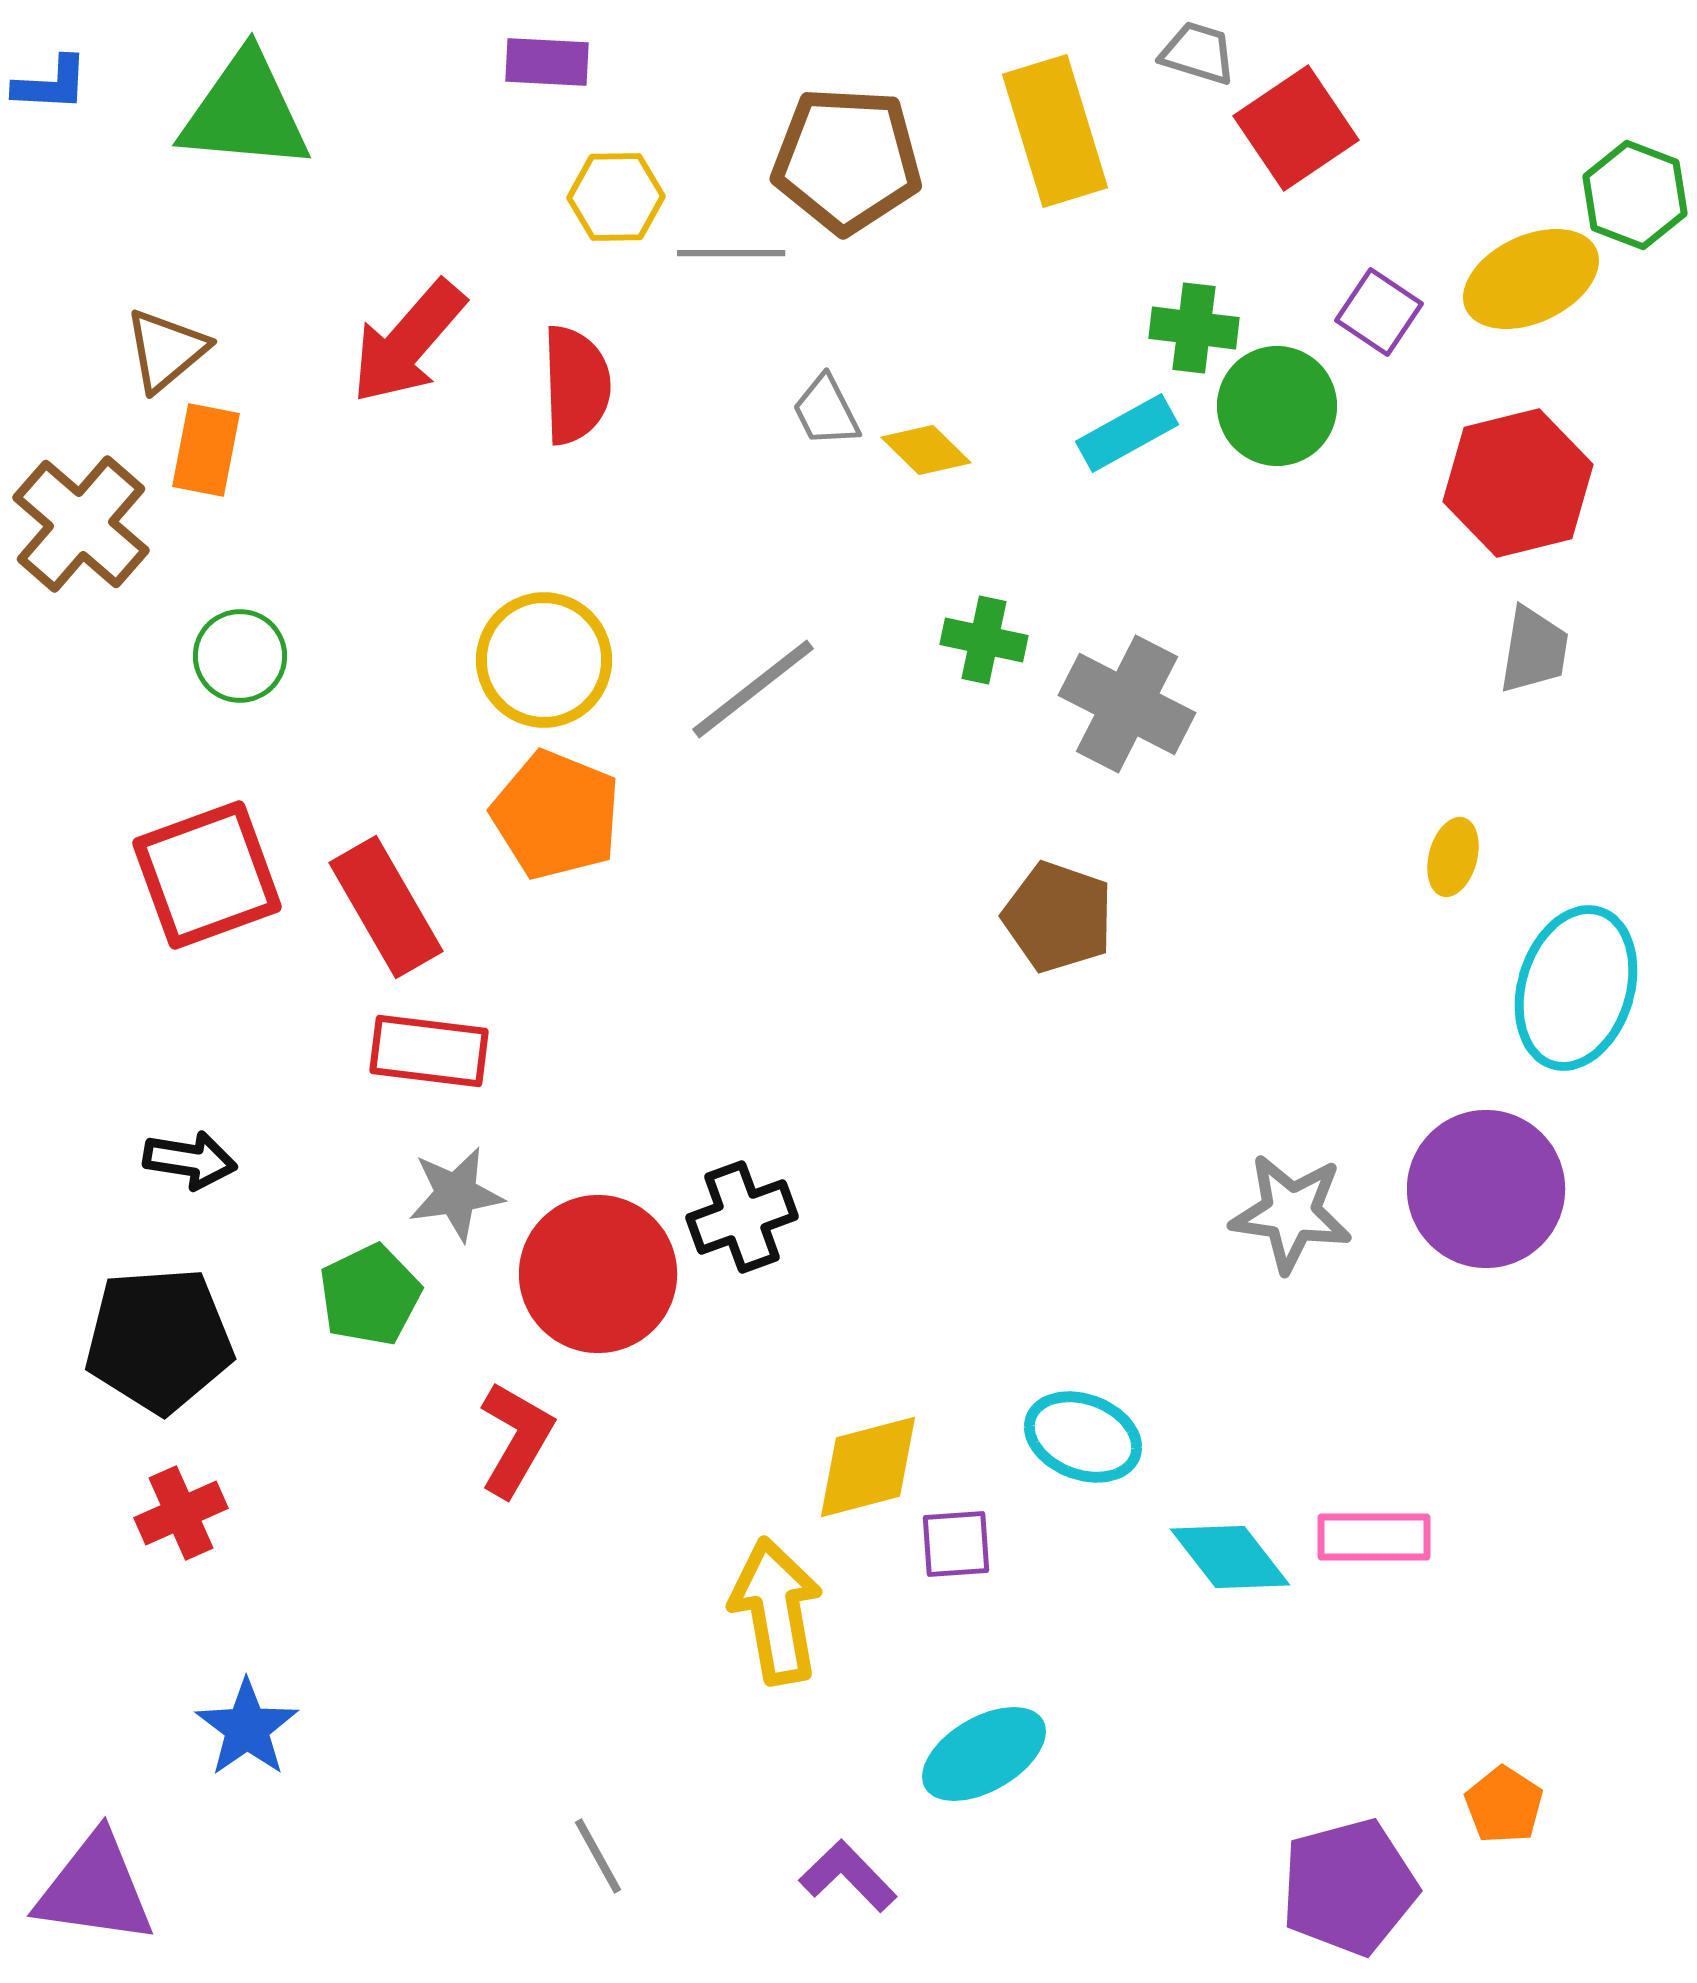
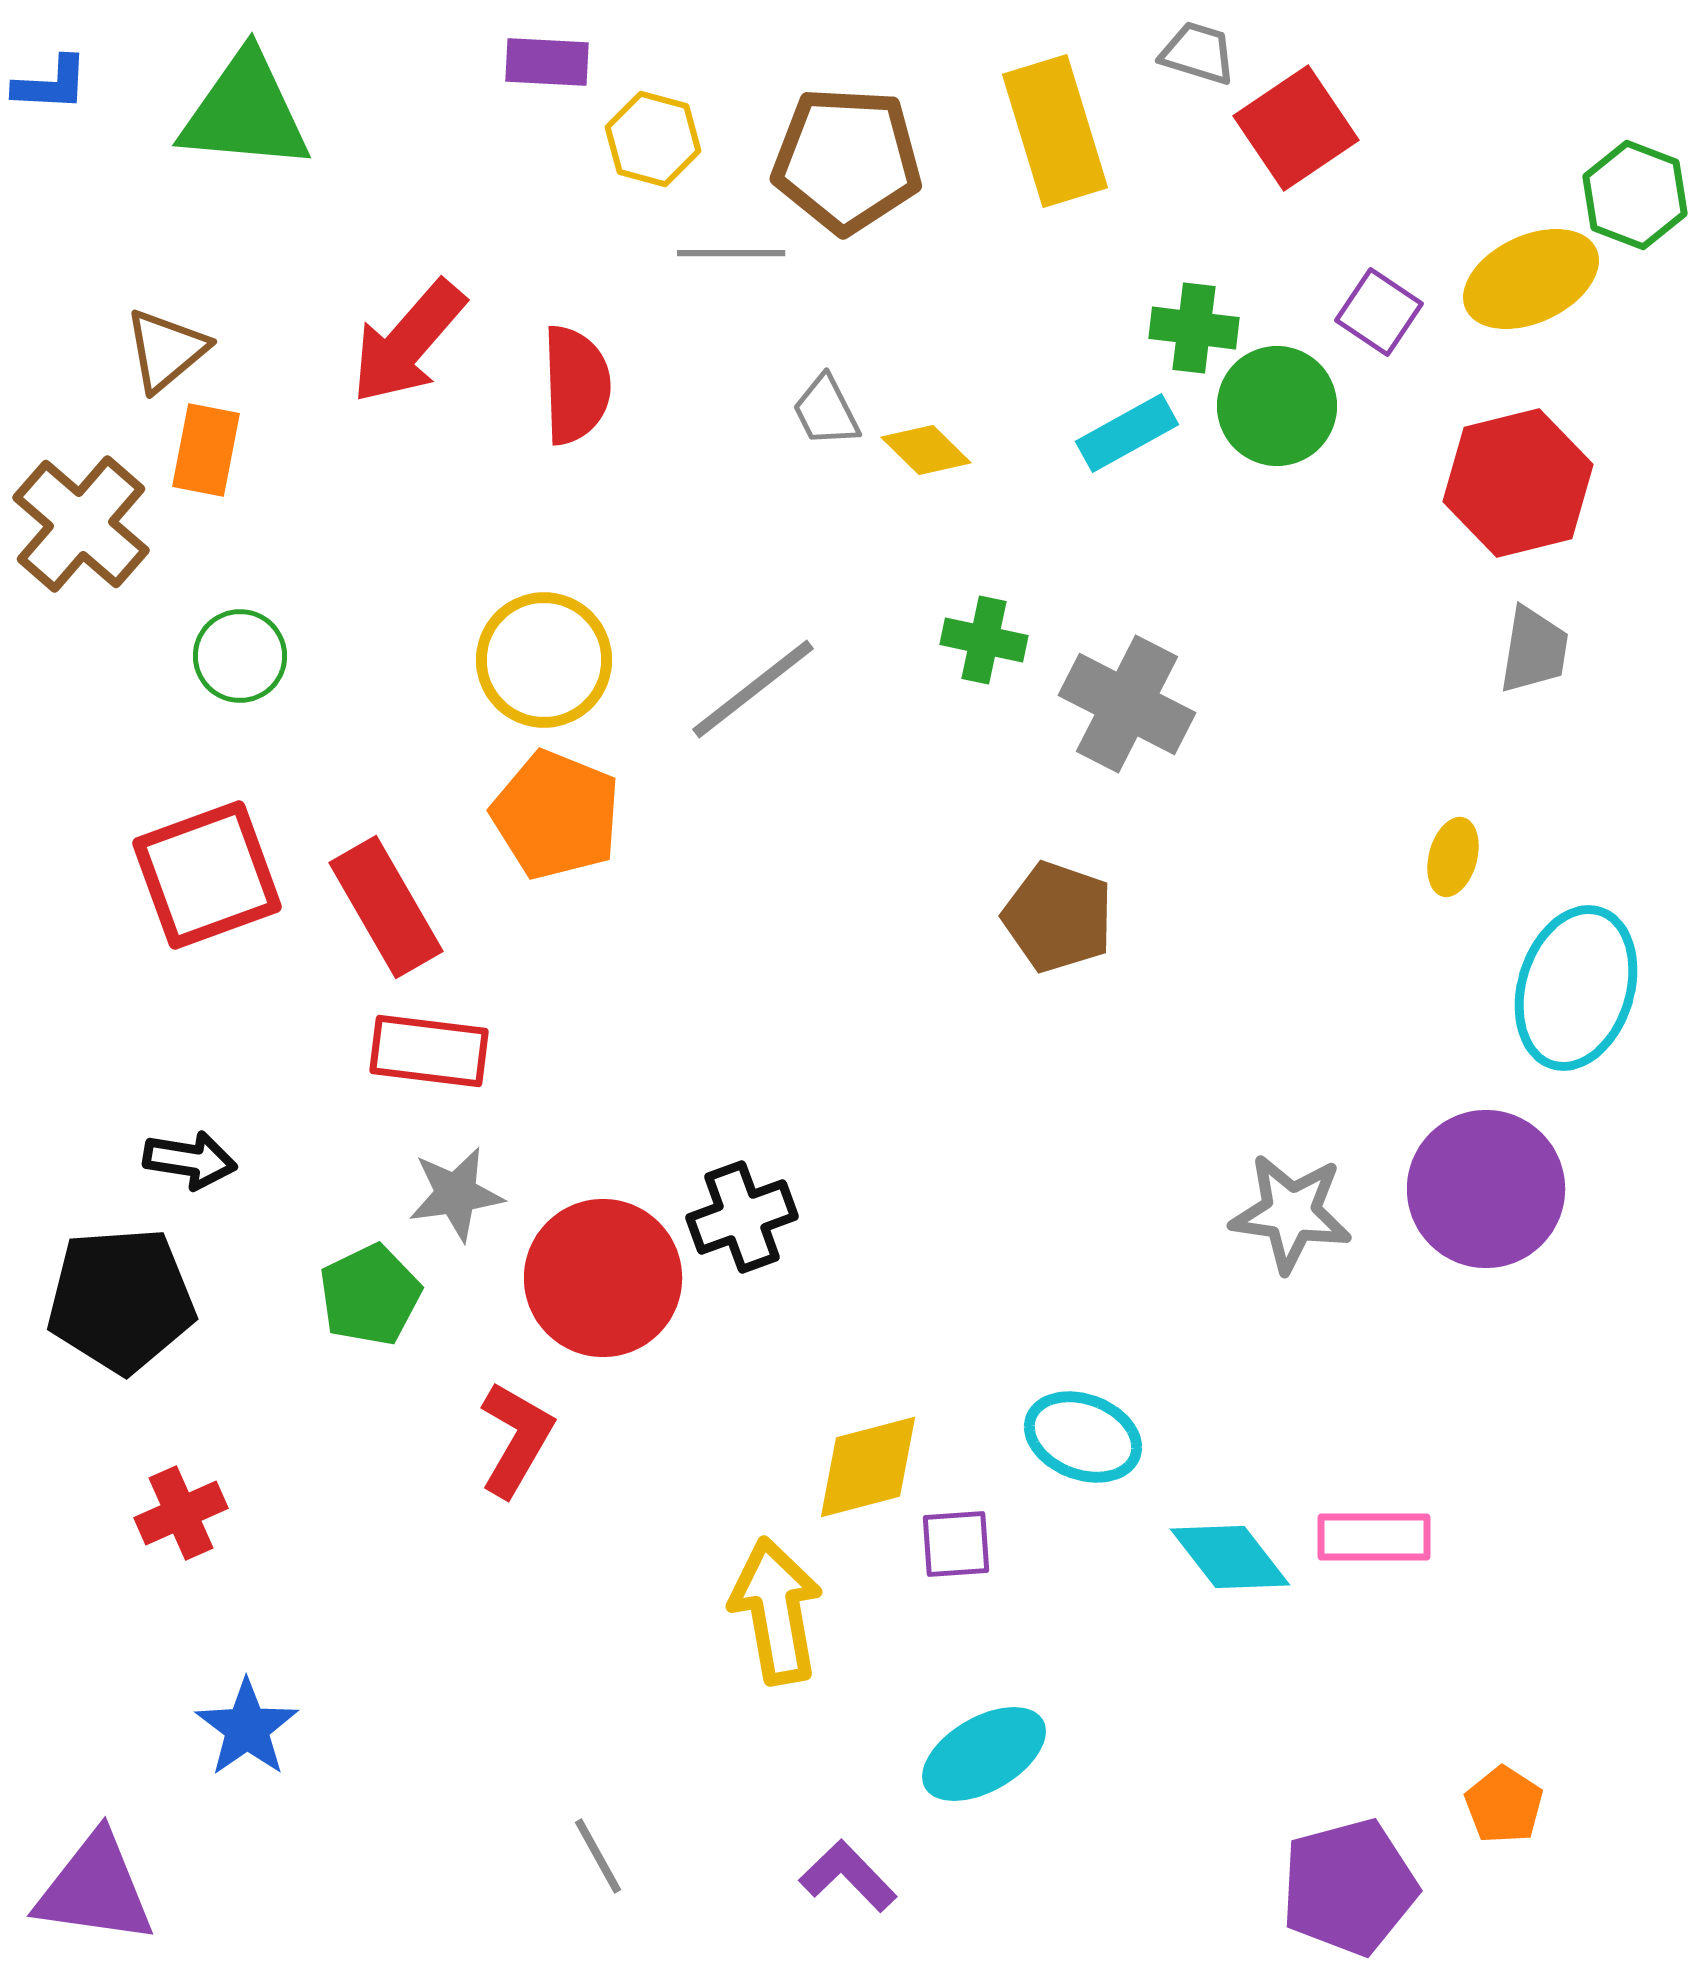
yellow hexagon at (616, 197): moved 37 px right, 58 px up; rotated 16 degrees clockwise
red circle at (598, 1274): moved 5 px right, 4 px down
black pentagon at (159, 1340): moved 38 px left, 40 px up
